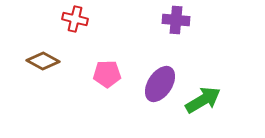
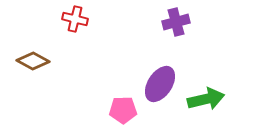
purple cross: moved 2 px down; rotated 20 degrees counterclockwise
brown diamond: moved 10 px left
pink pentagon: moved 16 px right, 36 px down
green arrow: moved 3 px right, 1 px up; rotated 18 degrees clockwise
